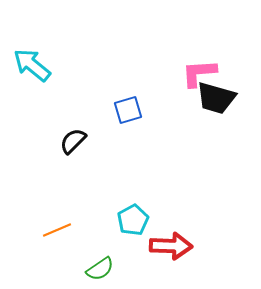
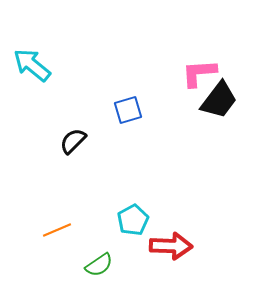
black trapezoid: moved 3 px right, 2 px down; rotated 69 degrees counterclockwise
green semicircle: moved 1 px left, 4 px up
